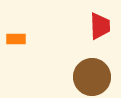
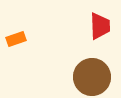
orange rectangle: rotated 18 degrees counterclockwise
